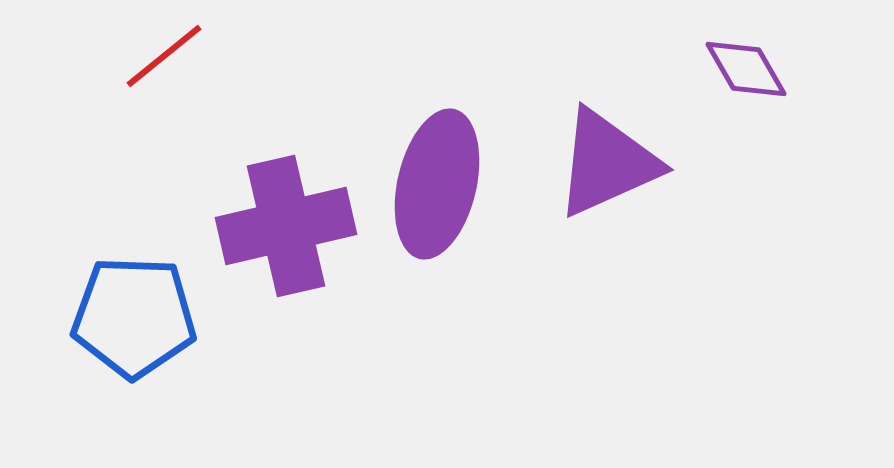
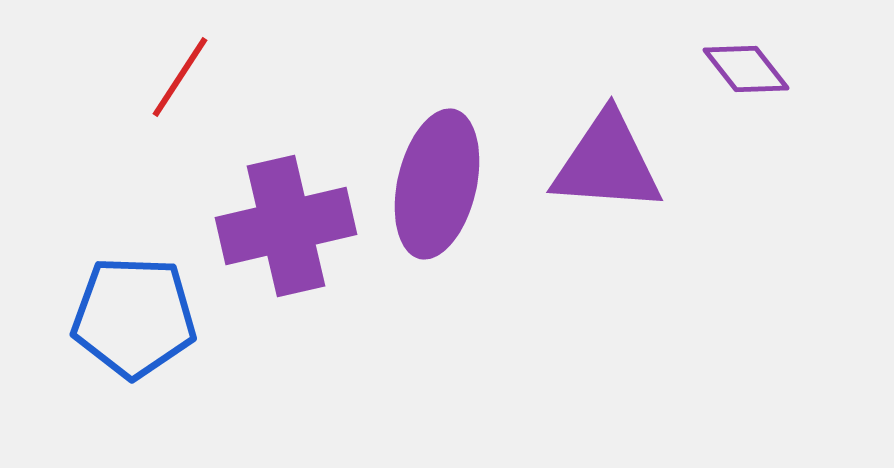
red line: moved 16 px right, 21 px down; rotated 18 degrees counterclockwise
purple diamond: rotated 8 degrees counterclockwise
purple triangle: rotated 28 degrees clockwise
